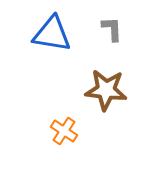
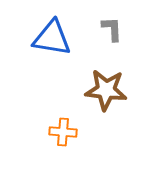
blue triangle: moved 4 px down
orange cross: moved 1 px left, 1 px down; rotated 28 degrees counterclockwise
